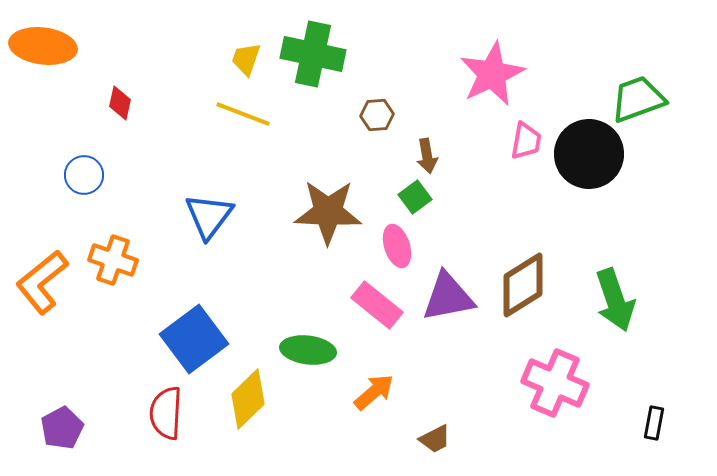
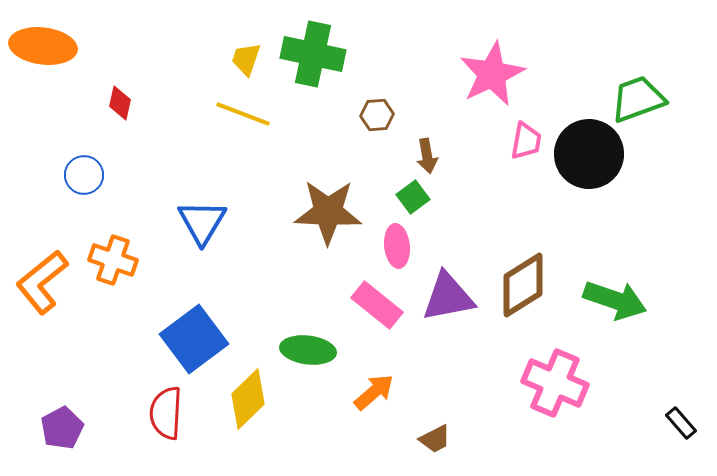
green square: moved 2 px left
blue triangle: moved 7 px left, 6 px down; rotated 6 degrees counterclockwise
pink ellipse: rotated 12 degrees clockwise
green arrow: rotated 52 degrees counterclockwise
black rectangle: moved 27 px right; rotated 52 degrees counterclockwise
